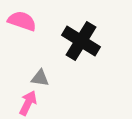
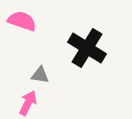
black cross: moved 6 px right, 7 px down
gray triangle: moved 3 px up
